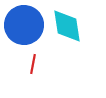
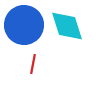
cyan diamond: rotated 9 degrees counterclockwise
